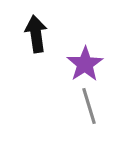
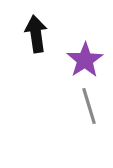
purple star: moved 4 px up
